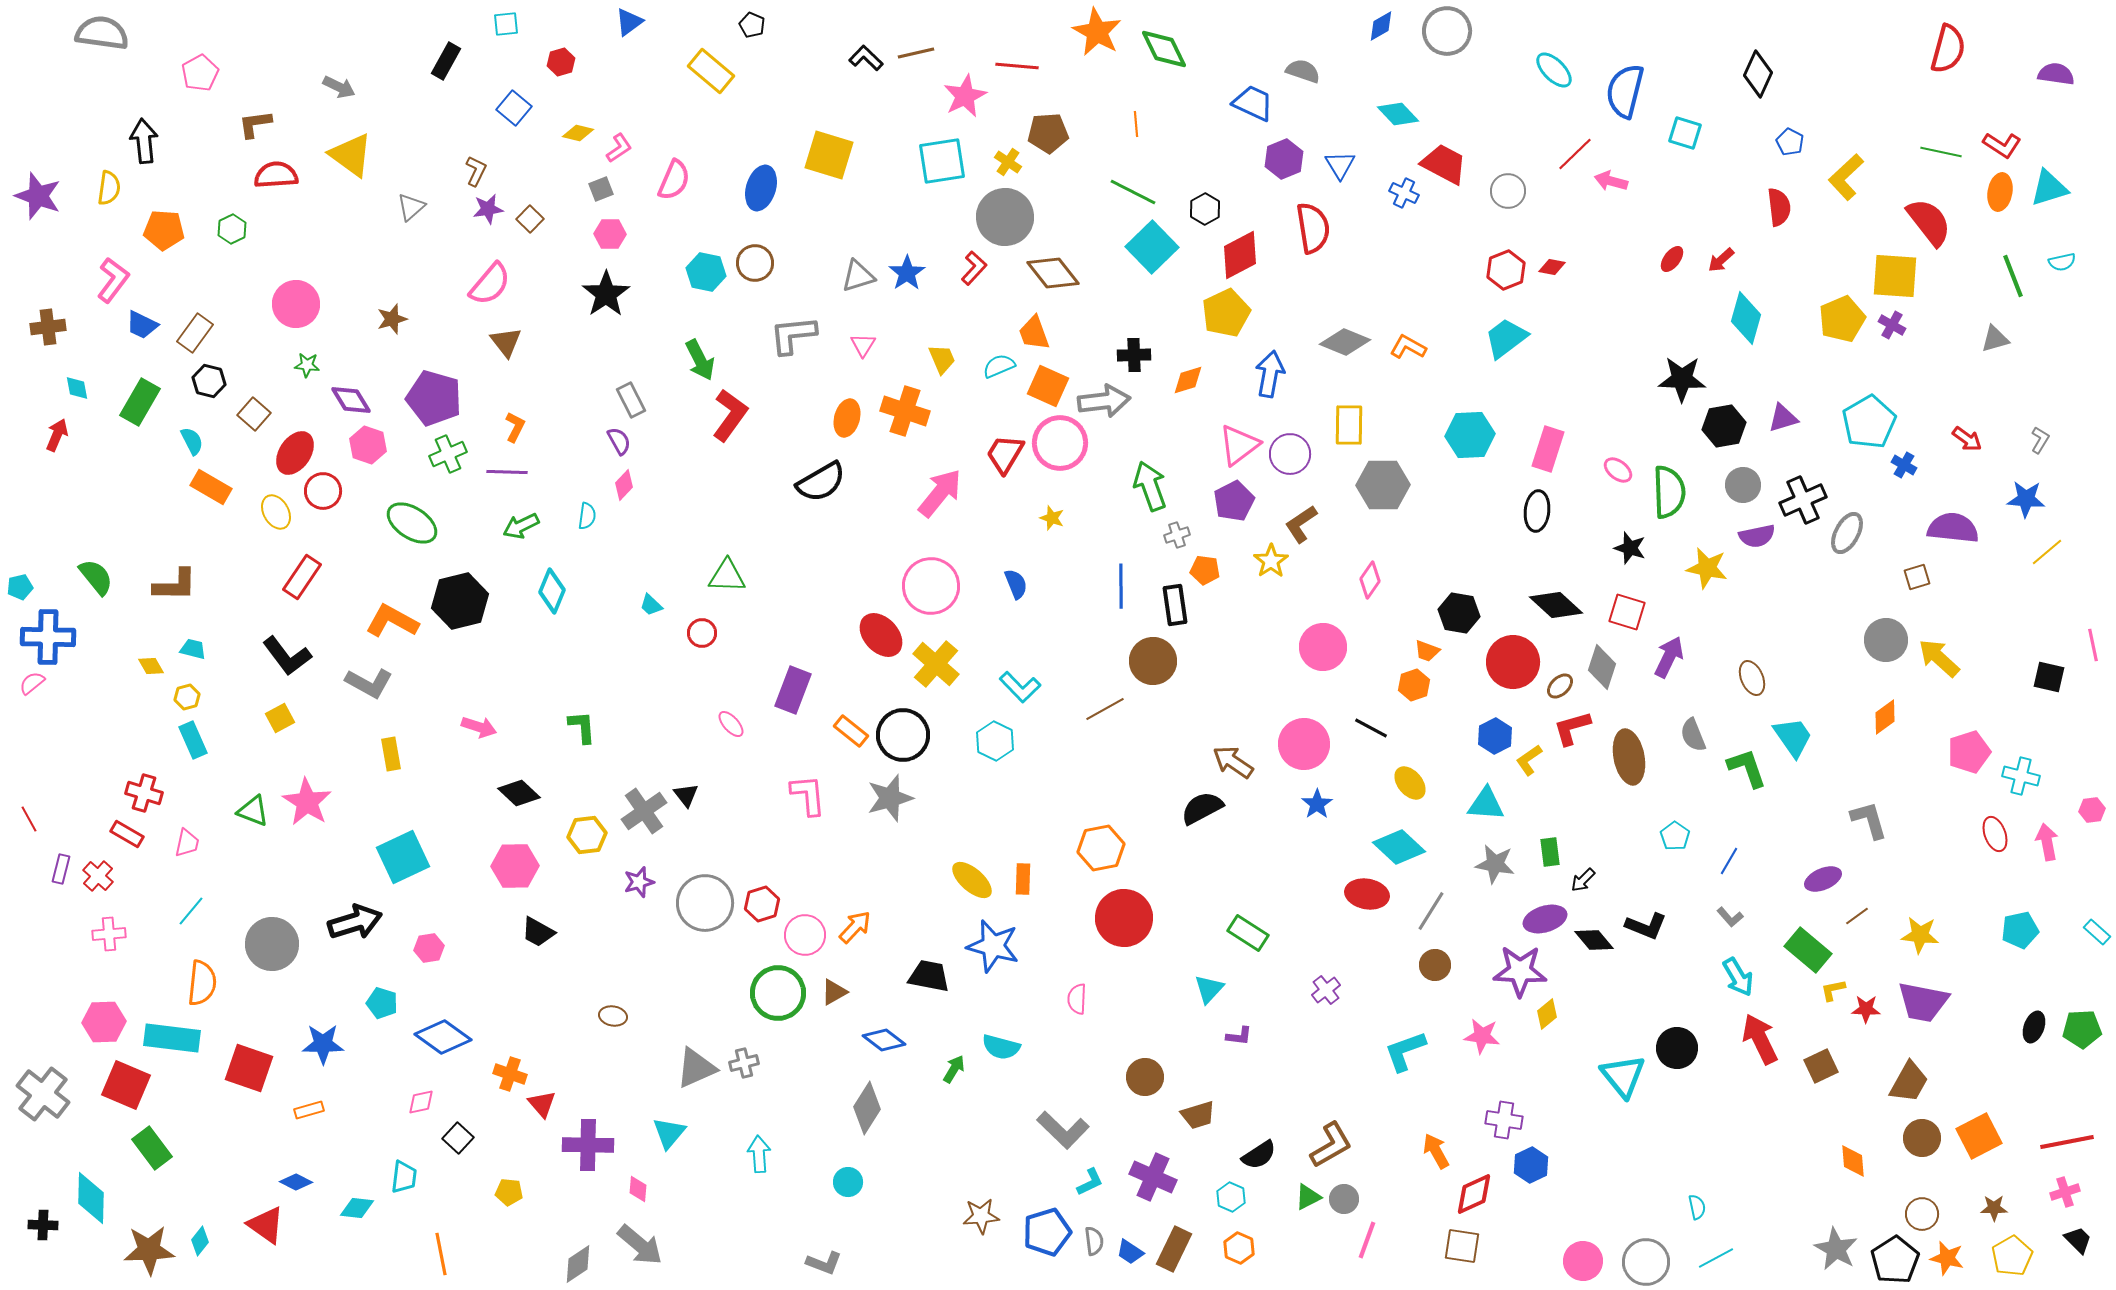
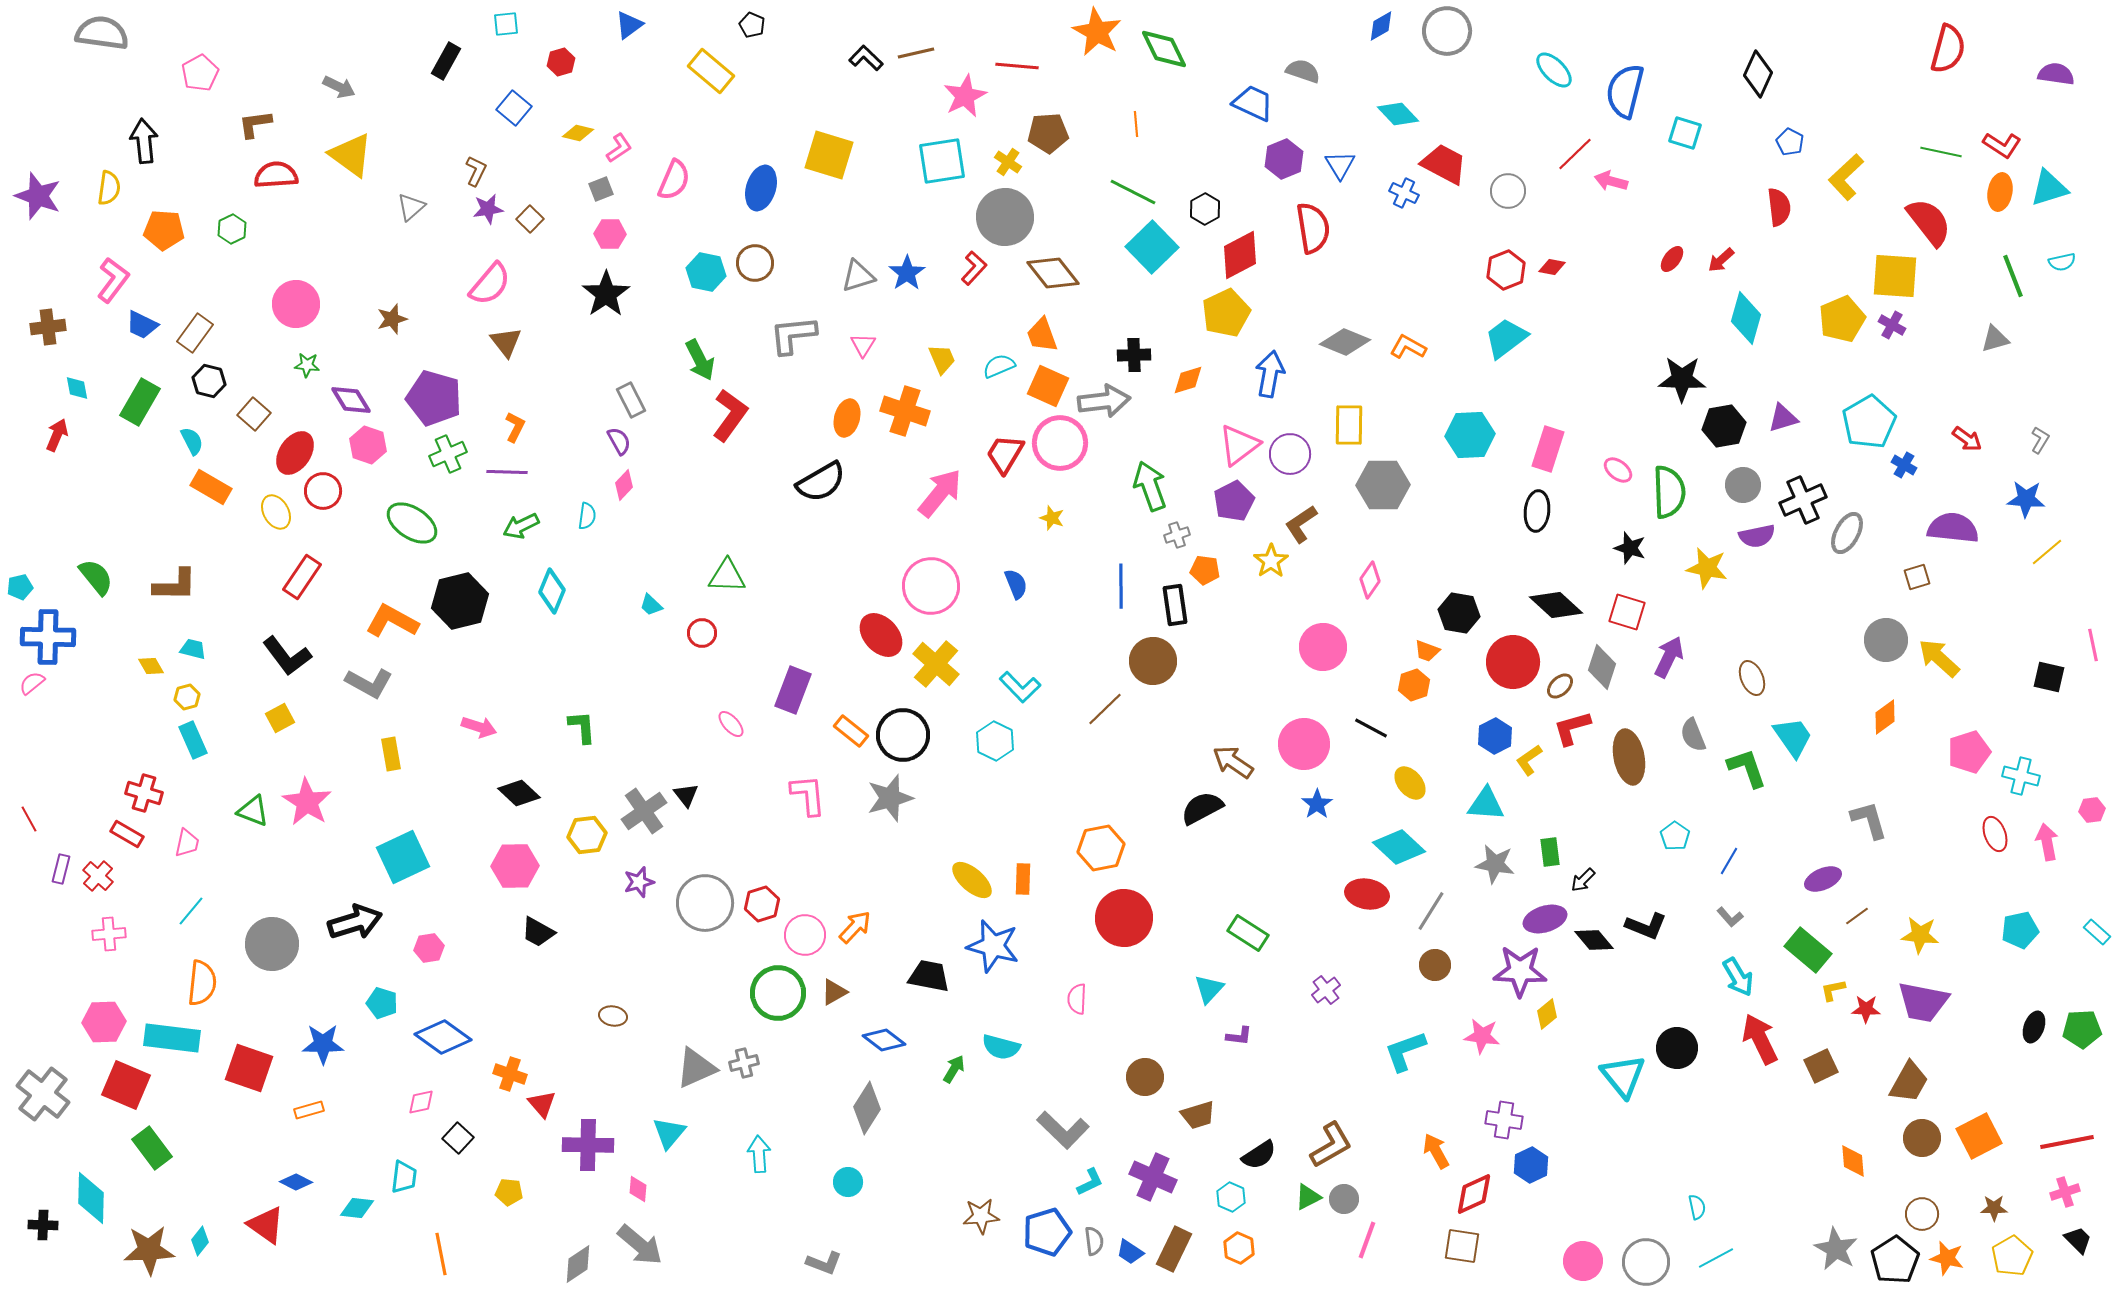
blue triangle at (629, 22): moved 3 px down
orange trapezoid at (1034, 333): moved 8 px right, 2 px down
brown line at (1105, 709): rotated 15 degrees counterclockwise
